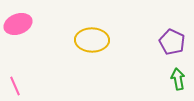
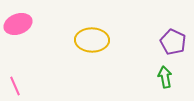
purple pentagon: moved 1 px right
green arrow: moved 13 px left, 2 px up
